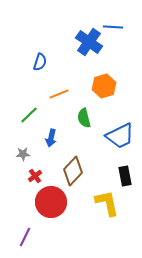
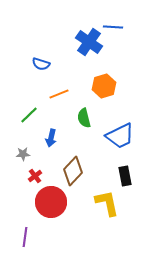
blue semicircle: moved 1 px right, 2 px down; rotated 90 degrees clockwise
purple line: rotated 18 degrees counterclockwise
